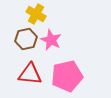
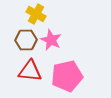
brown hexagon: moved 1 px down; rotated 10 degrees clockwise
red triangle: moved 3 px up
